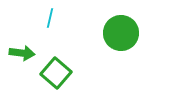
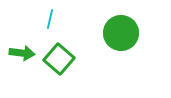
cyan line: moved 1 px down
green square: moved 3 px right, 14 px up
